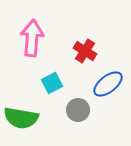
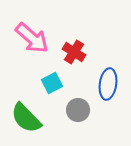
pink arrow: rotated 126 degrees clockwise
red cross: moved 11 px left, 1 px down
blue ellipse: rotated 44 degrees counterclockwise
green semicircle: moved 5 px right; rotated 36 degrees clockwise
